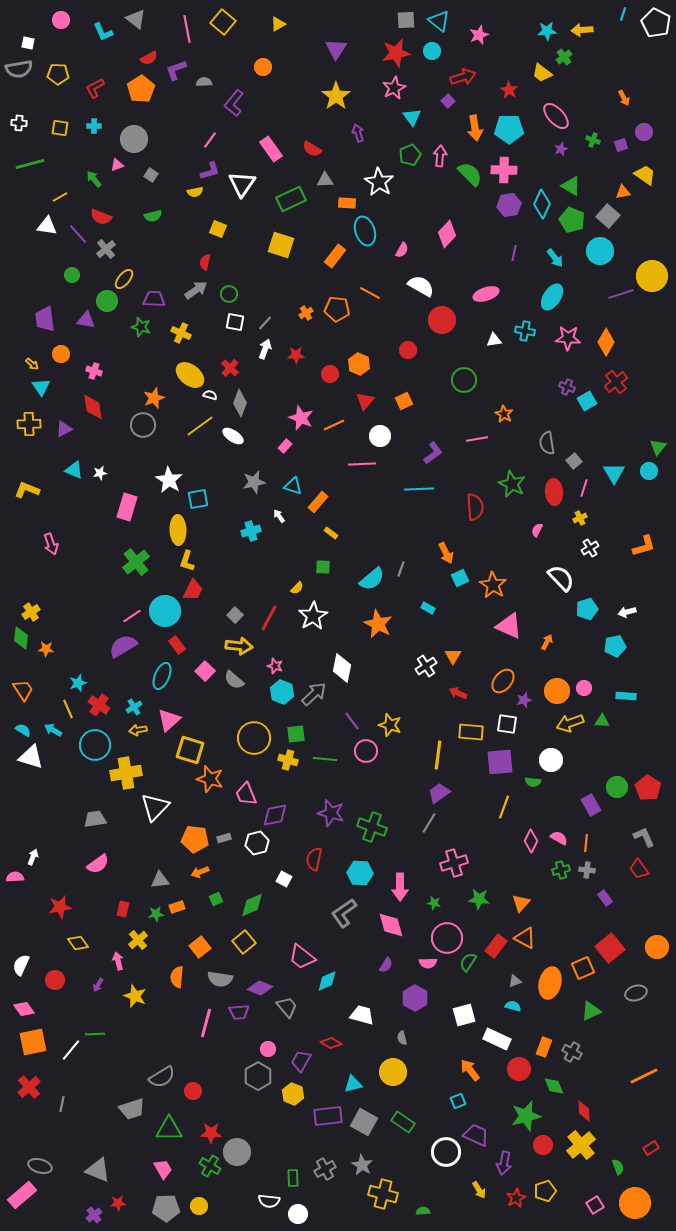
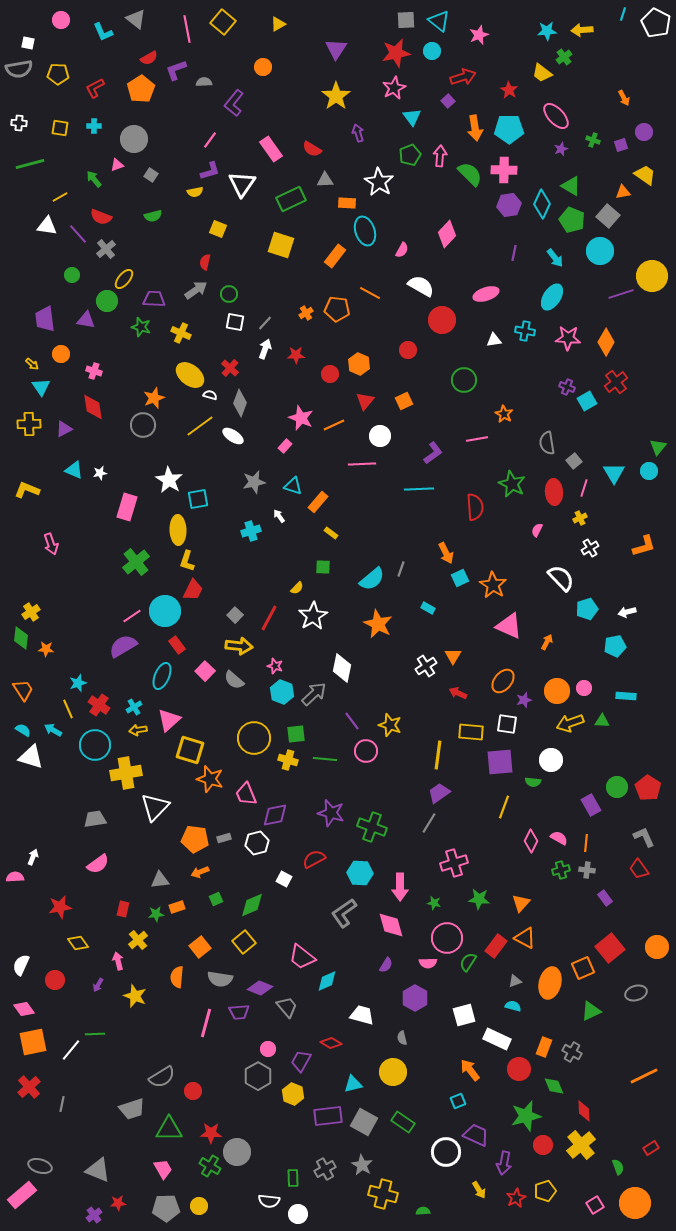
red semicircle at (314, 859): rotated 50 degrees clockwise
